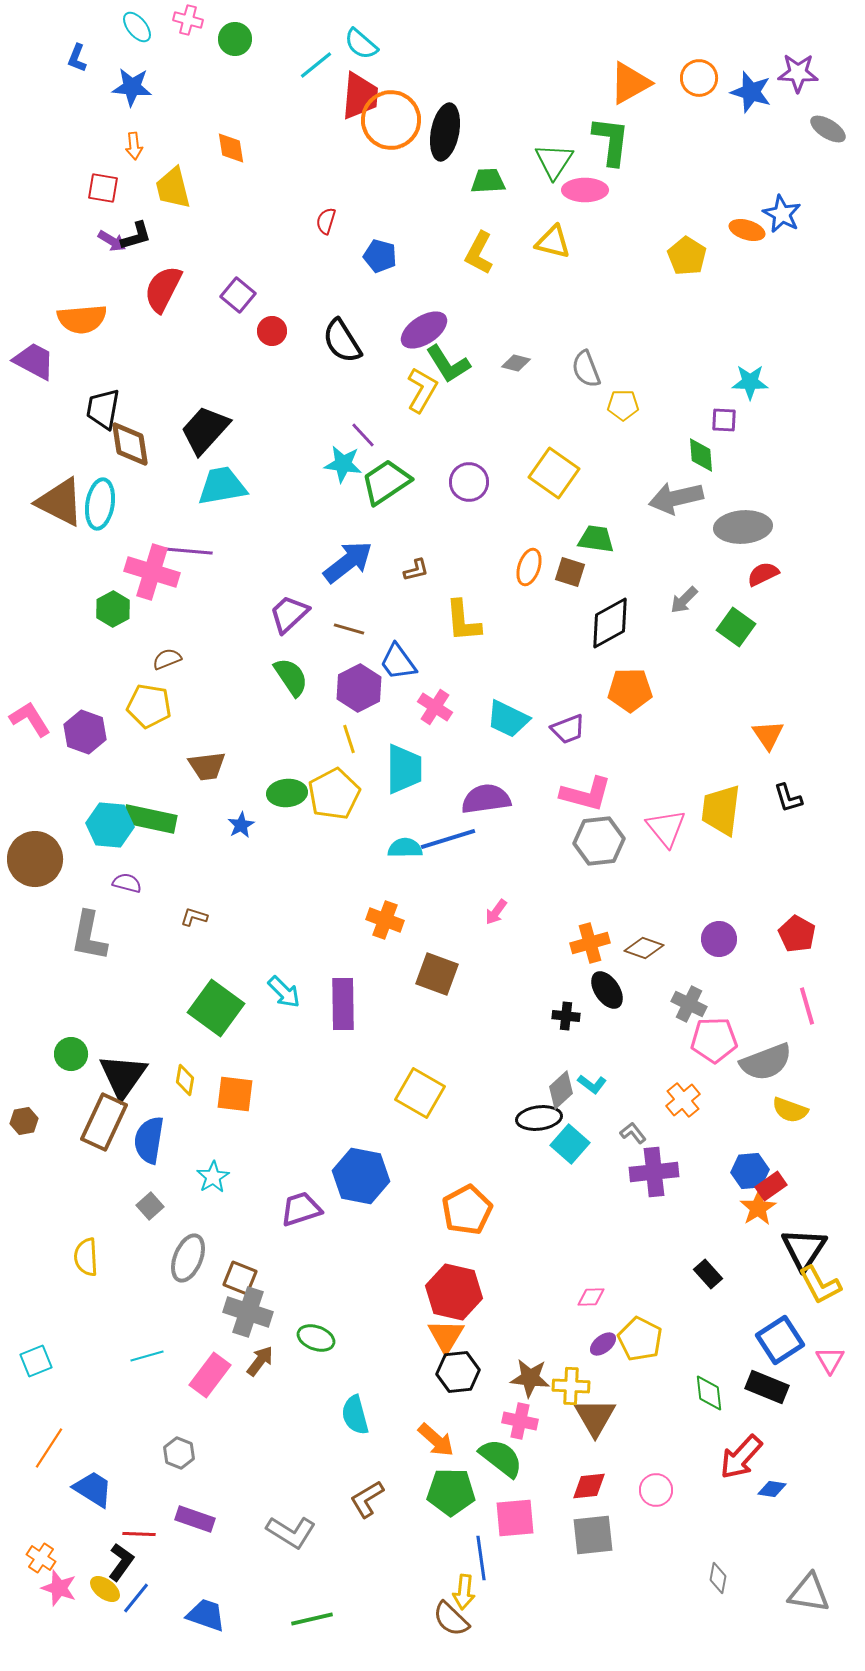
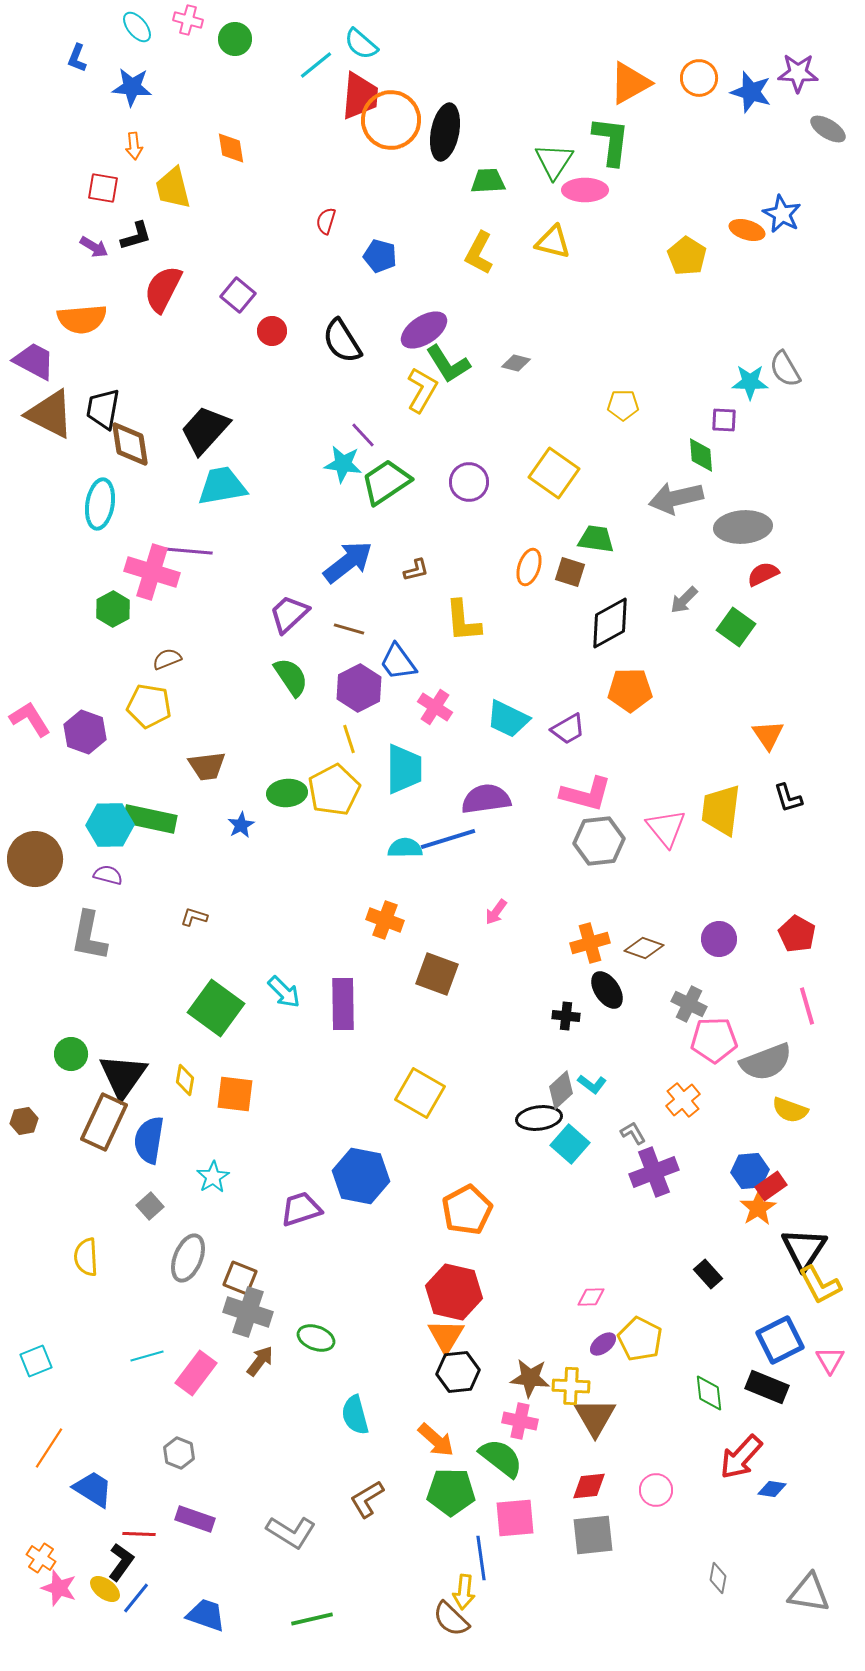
purple arrow at (112, 241): moved 18 px left, 6 px down
gray semicircle at (586, 369): moved 199 px right; rotated 9 degrees counterclockwise
brown triangle at (60, 502): moved 10 px left, 88 px up
purple trapezoid at (568, 729): rotated 9 degrees counterclockwise
yellow pentagon at (334, 794): moved 4 px up
cyan hexagon at (110, 825): rotated 6 degrees counterclockwise
purple semicircle at (127, 883): moved 19 px left, 8 px up
gray L-shape at (633, 1133): rotated 8 degrees clockwise
purple cross at (654, 1172): rotated 15 degrees counterclockwise
blue square at (780, 1340): rotated 6 degrees clockwise
pink rectangle at (210, 1375): moved 14 px left, 2 px up
